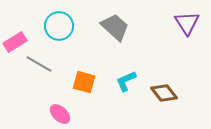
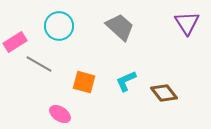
gray trapezoid: moved 5 px right
pink ellipse: rotated 10 degrees counterclockwise
